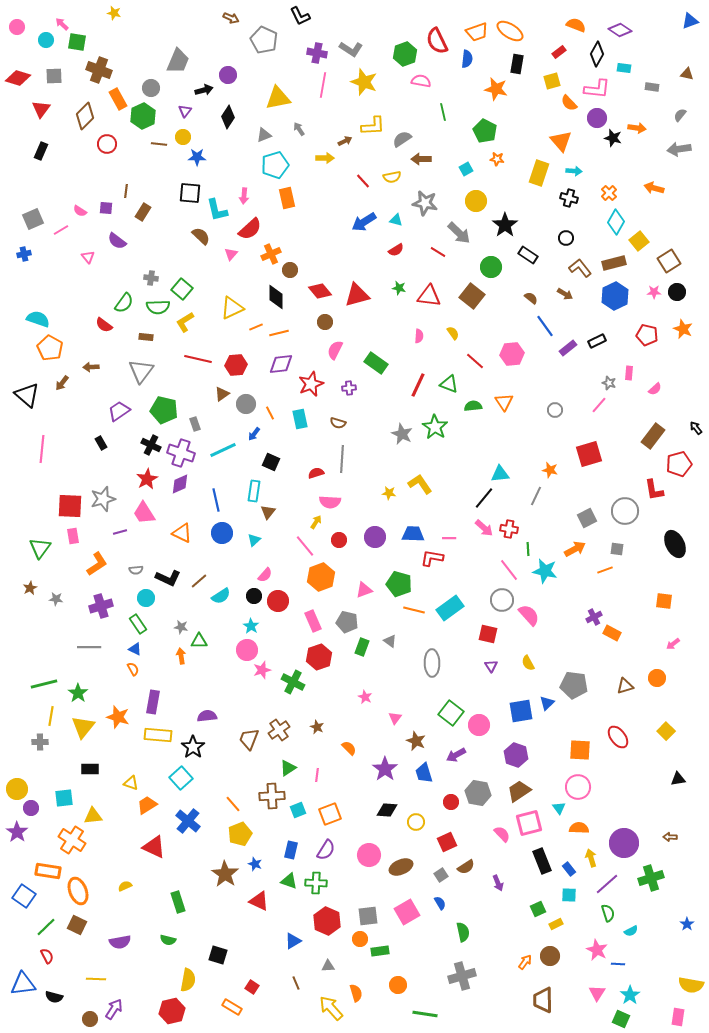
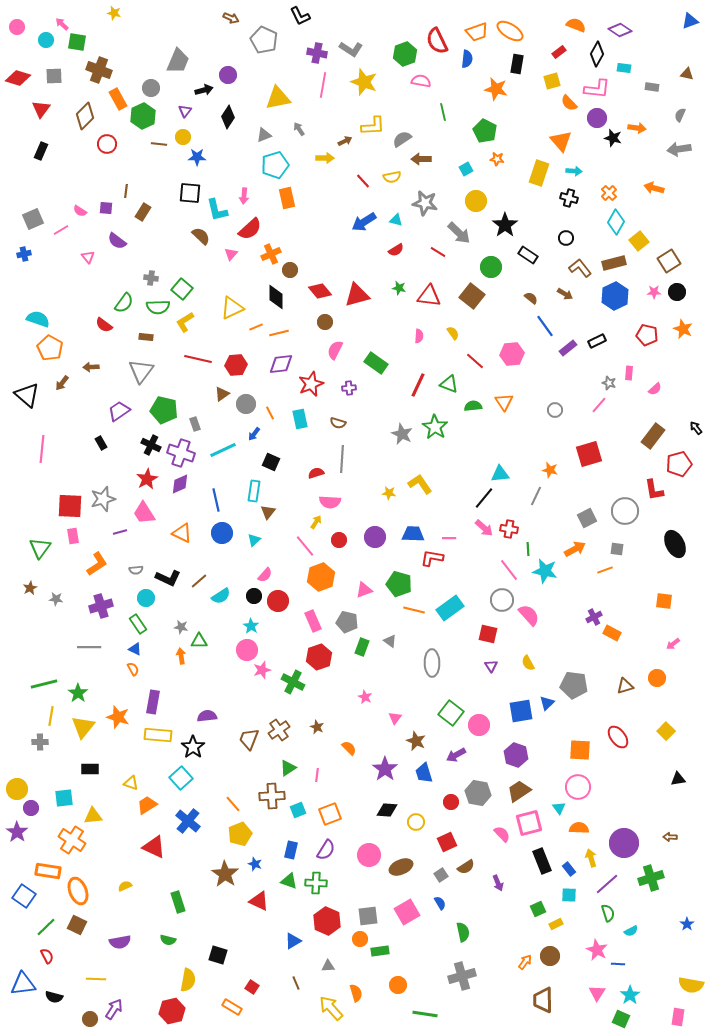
gray semicircle at (680, 115): rotated 16 degrees counterclockwise
